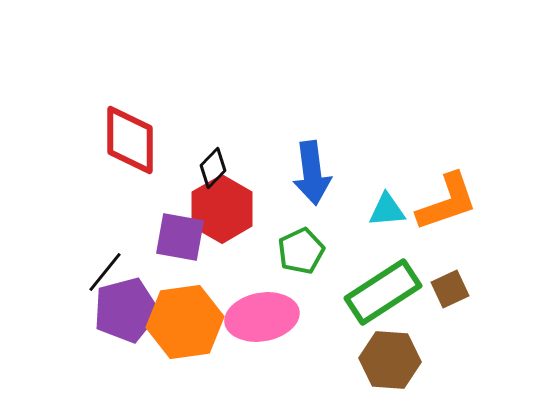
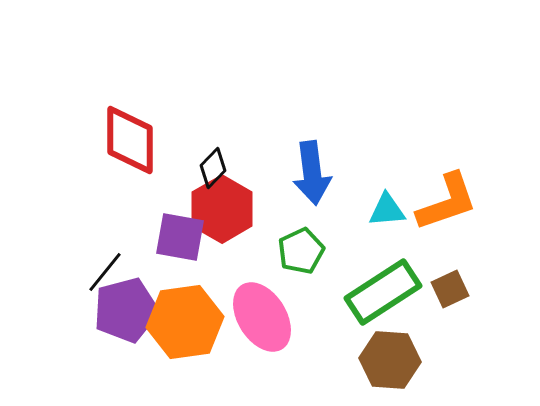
pink ellipse: rotated 68 degrees clockwise
